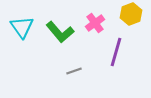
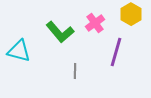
yellow hexagon: rotated 10 degrees counterclockwise
cyan triangle: moved 3 px left, 24 px down; rotated 40 degrees counterclockwise
gray line: moved 1 px right; rotated 70 degrees counterclockwise
